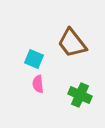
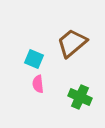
brown trapezoid: rotated 88 degrees clockwise
green cross: moved 2 px down
